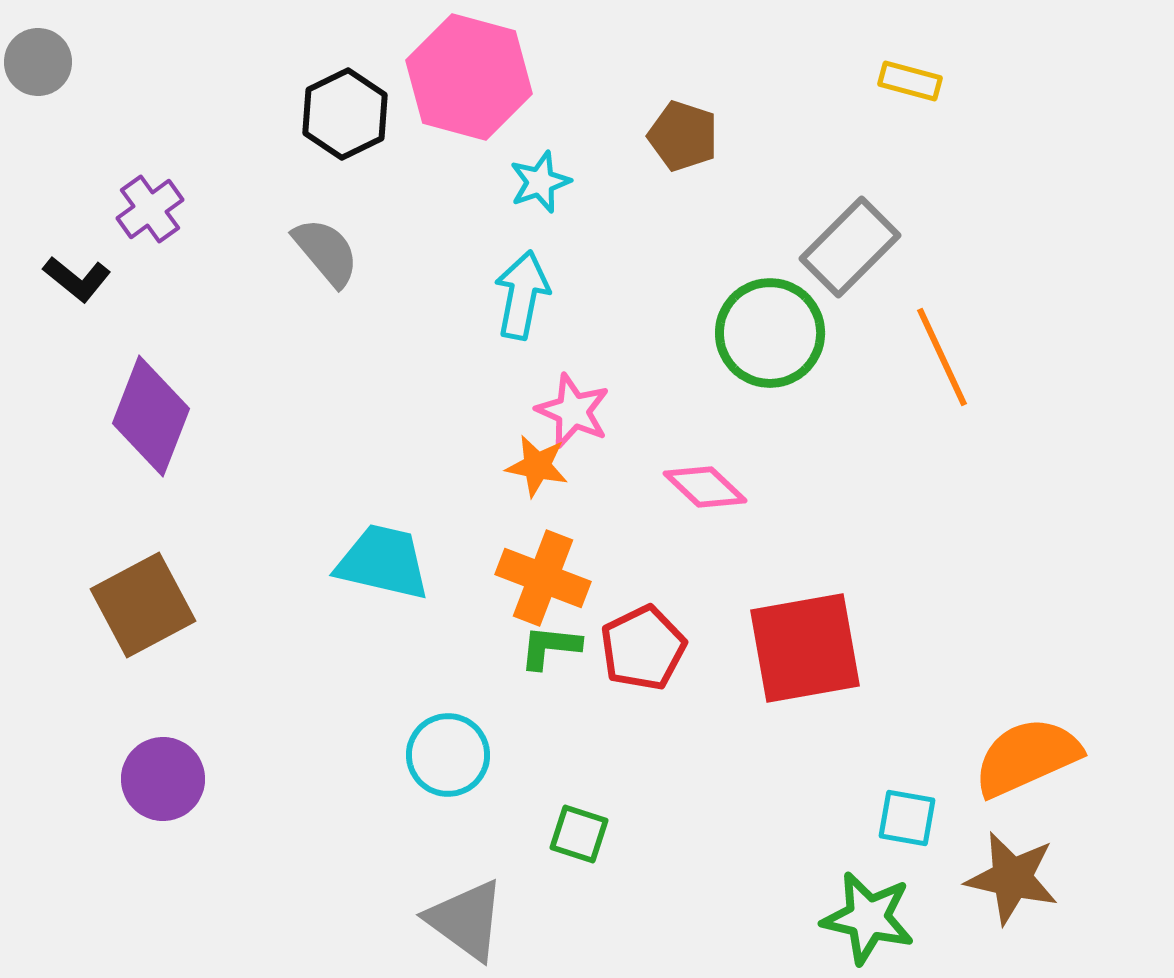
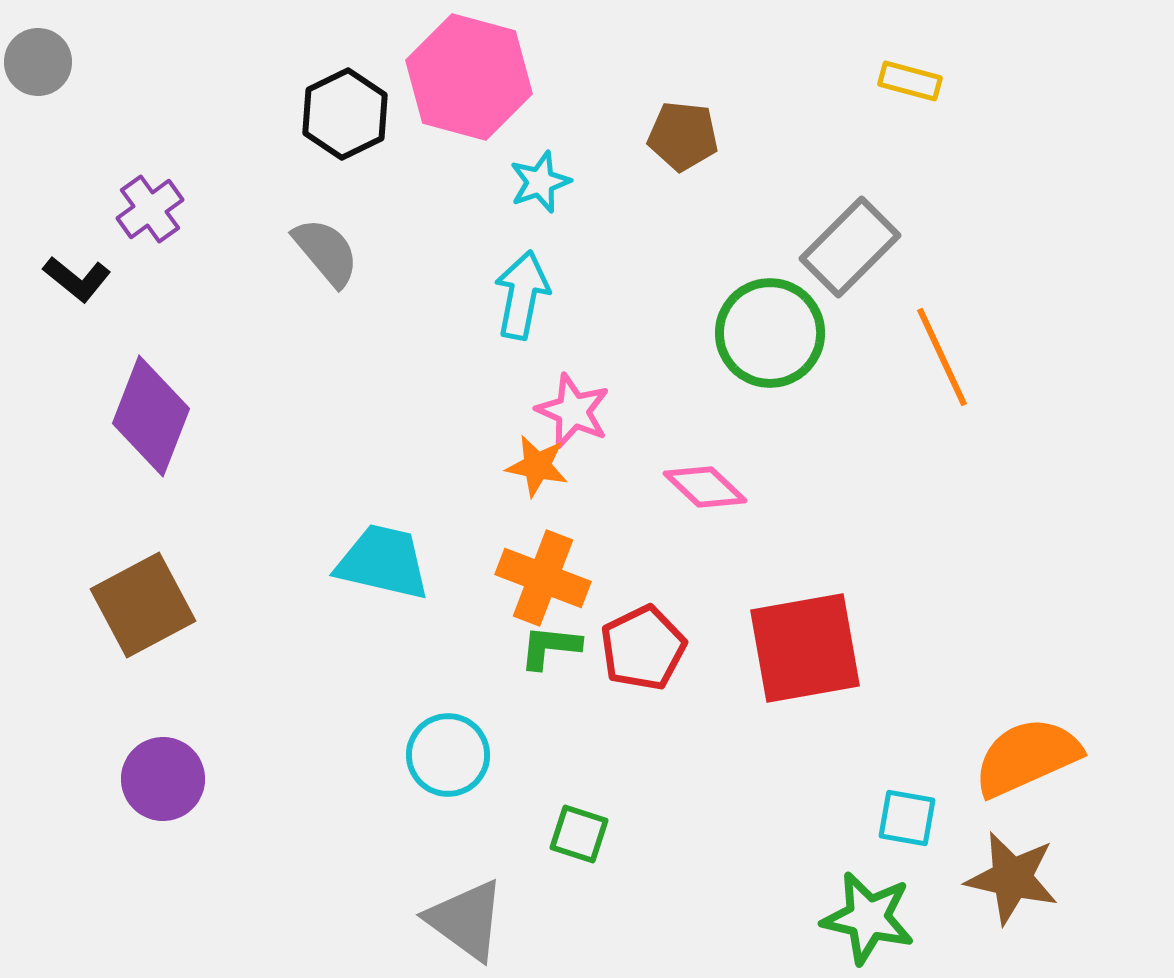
brown pentagon: rotated 12 degrees counterclockwise
